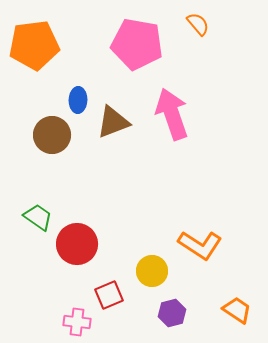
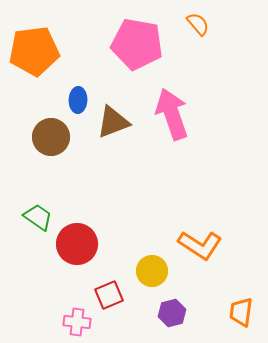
orange pentagon: moved 6 px down
brown circle: moved 1 px left, 2 px down
orange trapezoid: moved 4 px right, 2 px down; rotated 116 degrees counterclockwise
